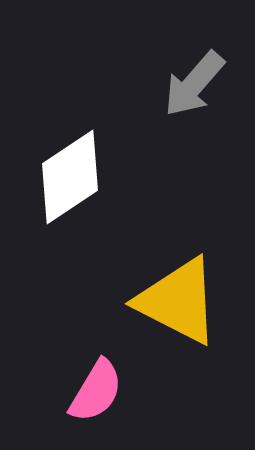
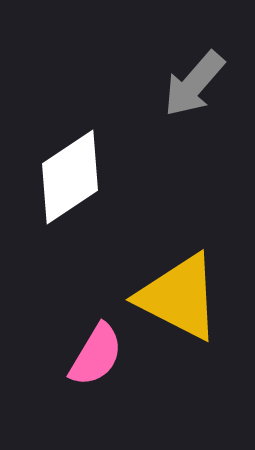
yellow triangle: moved 1 px right, 4 px up
pink semicircle: moved 36 px up
